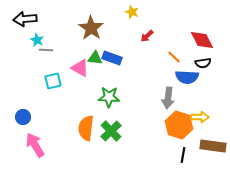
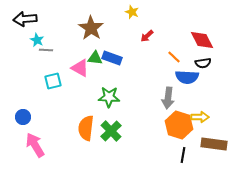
brown rectangle: moved 1 px right, 2 px up
